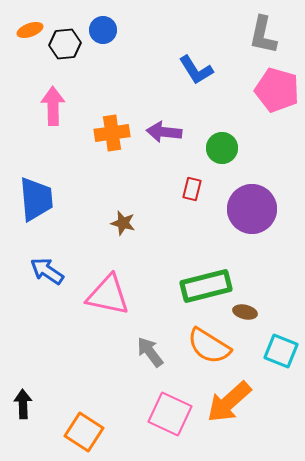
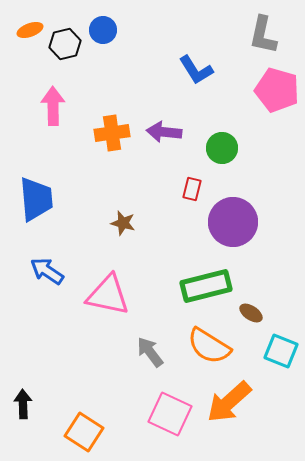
black hexagon: rotated 8 degrees counterclockwise
purple circle: moved 19 px left, 13 px down
brown ellipse: moved 6 px right, 1 px down; rotated 20 degrees clockwise
